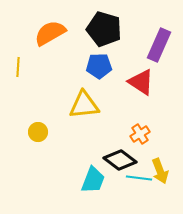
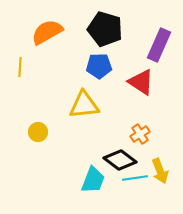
black pentagon: moved 1 px right
orange semicircle: moved 3 px left, 1 px up
yellow line: moved 2 px right
cyan line: moved 4 px left; rotated 15 degrees counterclockwise
